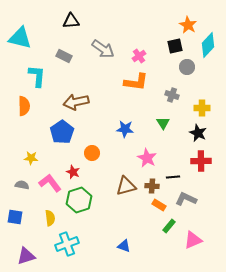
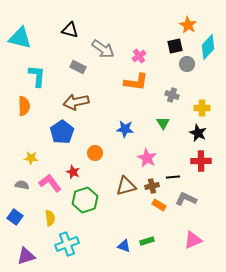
black triangle: moved 1 px left, 9 px down; rotated 18 degrees clockwise
cyan diamond: moved 2 px down
gray rectangle: moved 14 px right, 11 px down
gray circle: moved 3 px up
orange circle: moved 3 px right
brown cross: rotated 16 degrees counterclockwise
green hexagon: moved 6 px right
blue square: rotated 28 degrees clockwise
green rectangle: moved 22 px left, 15 px down; rotated 32 degrees clockwise
